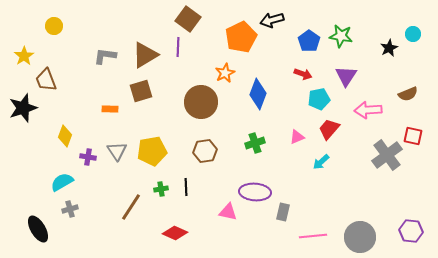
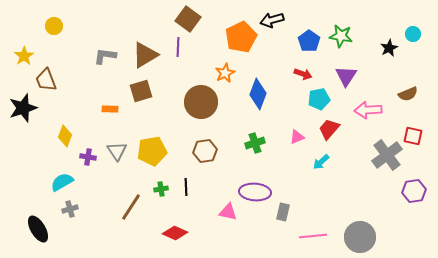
purple hexagon at (411, 231): moved 3 px right, 40 px up; rotated 15 degrees counterclockwise
